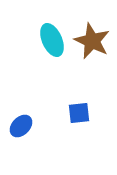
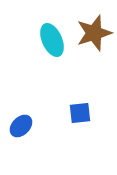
brown star: moved 2 px right, 8 px up; rotated 30 degrees clockwise
blue square: moved 1 px right
